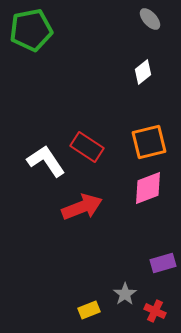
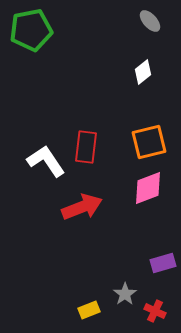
gray ellipse: moved 2 px down
red rectangle: moved 1 px left; rotated 64 degrees clockwise
